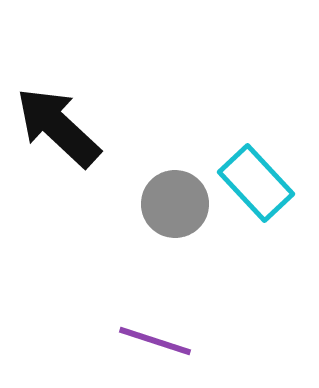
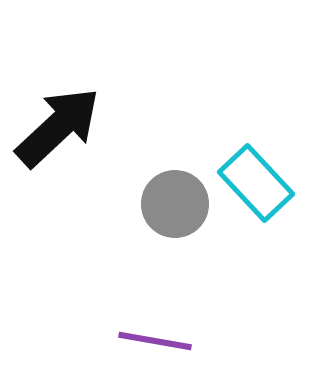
black arrow: rotated 94 degrees clockwise
purple line: rotated 8 degrees counterclockwise
